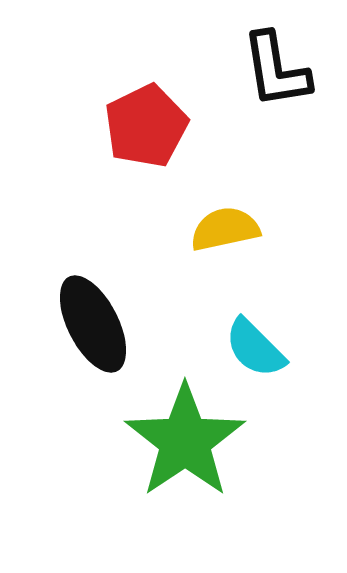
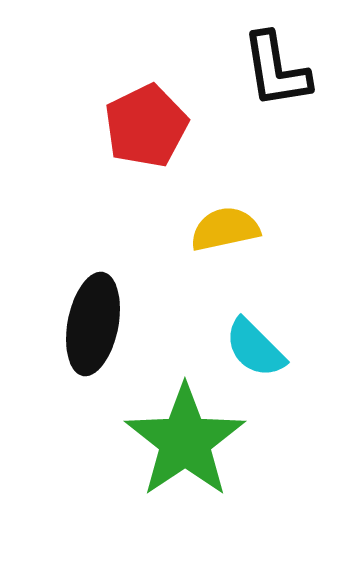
black ellipse: rotated 38 degrees clockwise
